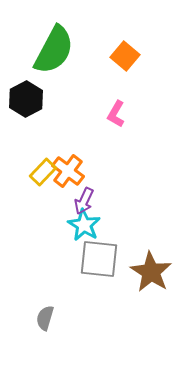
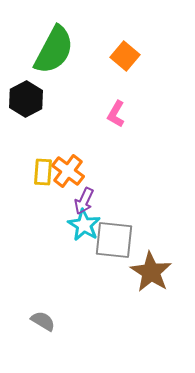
yellow rectangle: rotated 40 degrees counterclockwise
gray square: moved 15 px right, 19 px up
gray semicircle: moved 2 px left, 3 px down; rotated 105 degrees clockwise
